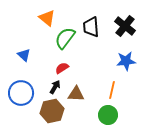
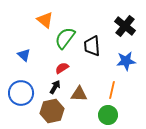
orange triangle: moved 2 px left, 2 px down
black trapezoid: moved 1 px right, 19 px down
brown triangle: moved 3 px right
